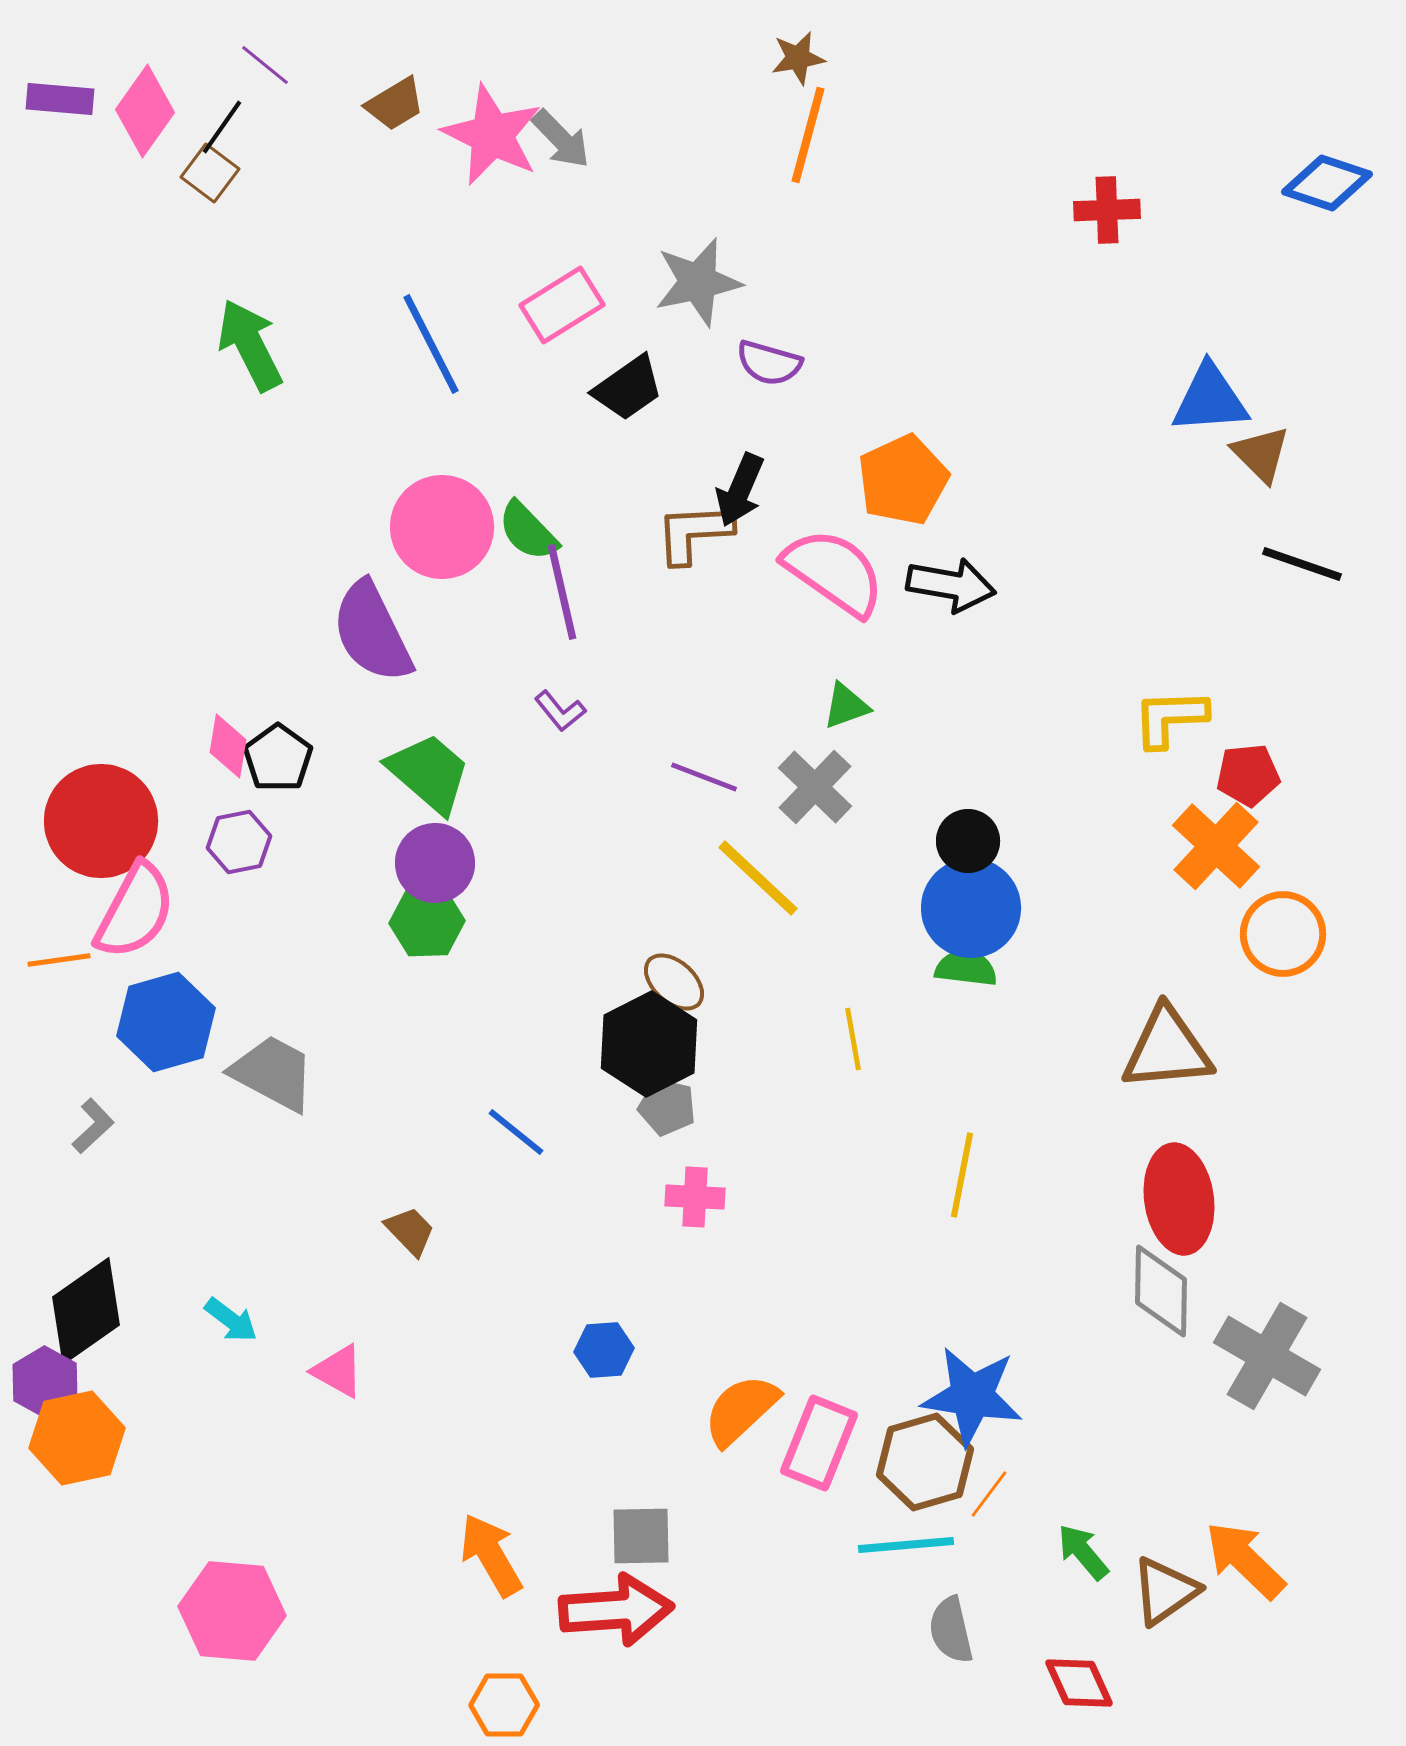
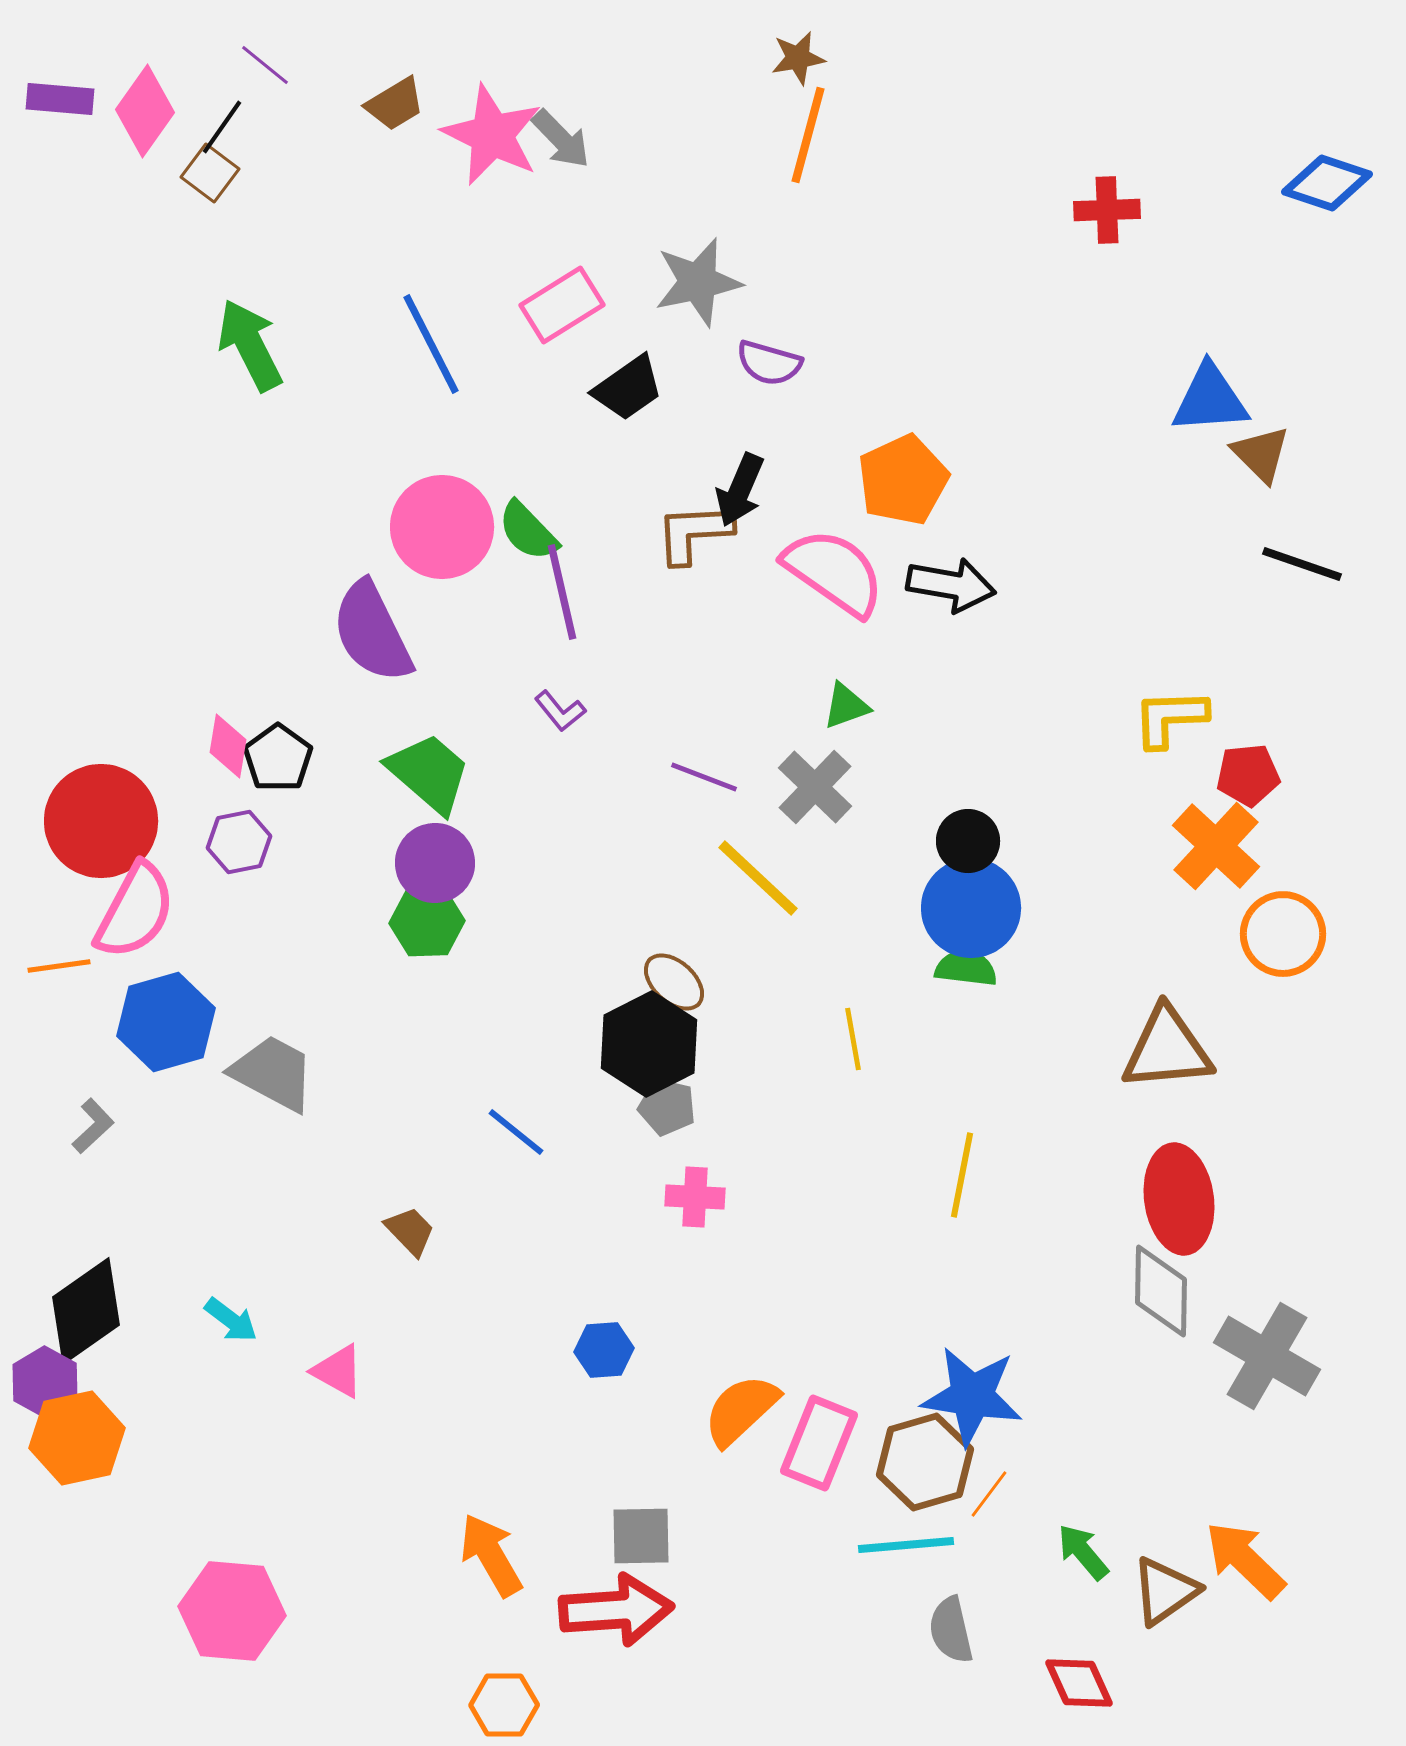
orange line at (59, 960): moved 6 px down
